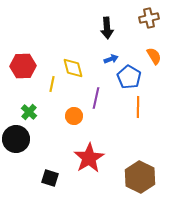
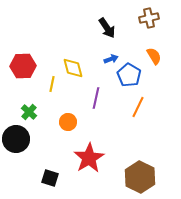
black arrow: rotated 30 degrees counterclockwise
blue pentagon: moved 2 px up
orange line: rotated 25 degrees clockwise
orange circle: moved 6 px left, 6 px down
